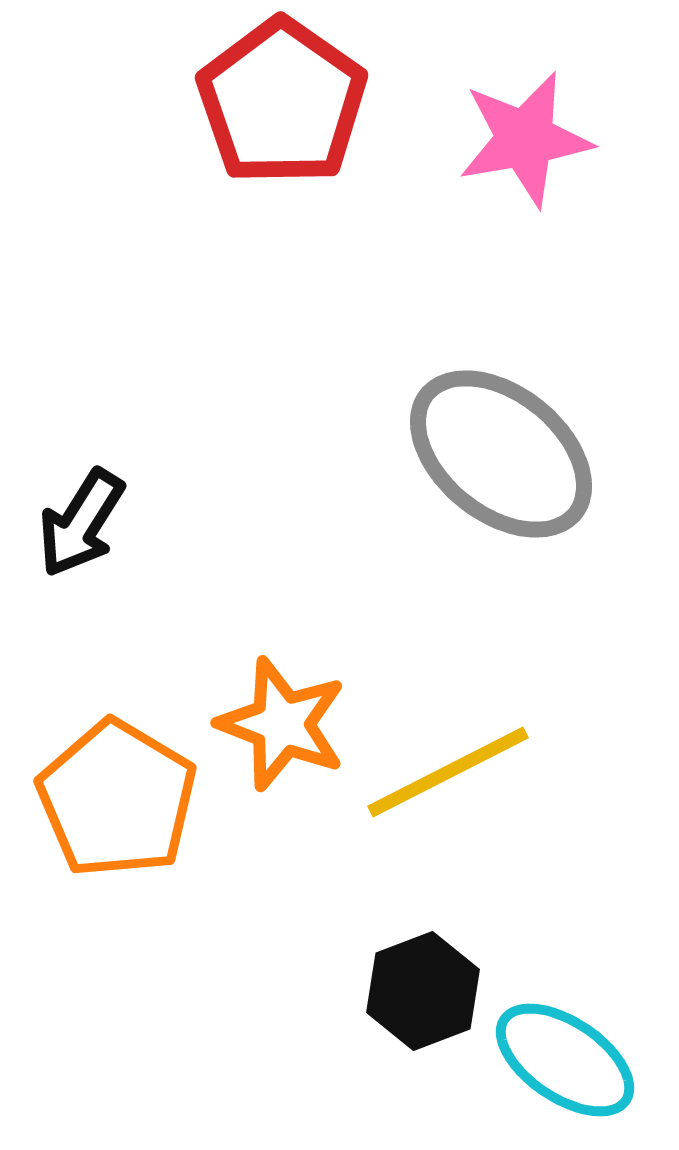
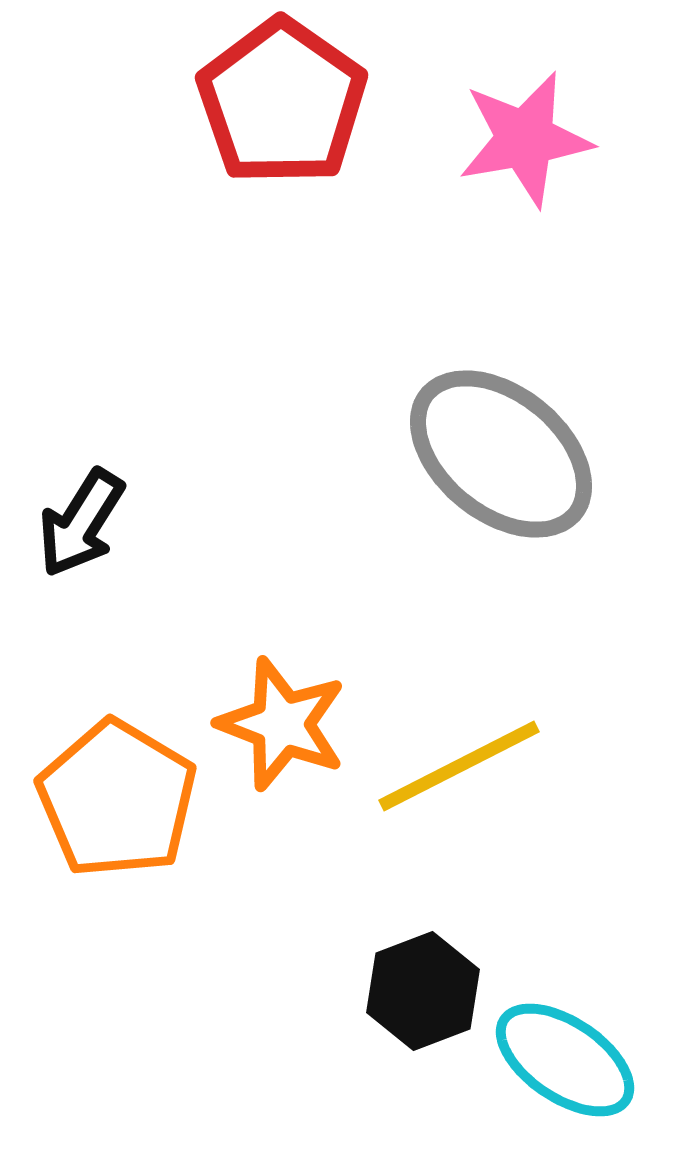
yellow line: moved 11 px right, 6 px up
